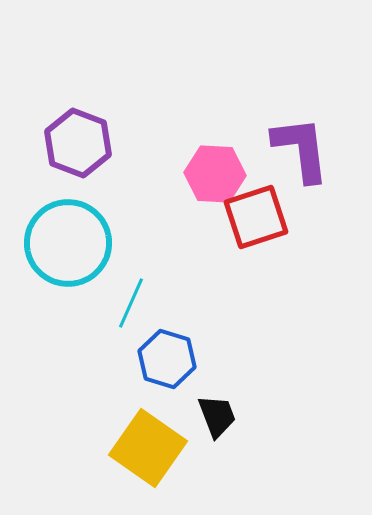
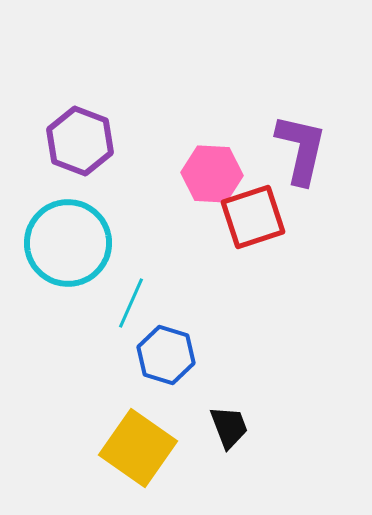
purple hexagon: moved 2 px right, 2 px up
purple L-shape: rotated 20 degrees clockwise
pink hexagon: moved 3 px left
red square: moved 3 px left
blue hexagon: moved 1 px left, 4 px up
black trapezoid: moved 12 px right, 11 px down
yellow square: moved 10 px left
